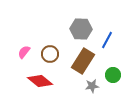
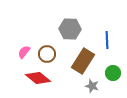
gray hexagon: moved 11 px left
blue line: rotated 30 degrees counterclockwise
brown circle: moved 3 px left
green circle: moved 2 px up
red diamond: moved 2 px left, 3 px up
gray star: rotated 24 degrees clockwise
